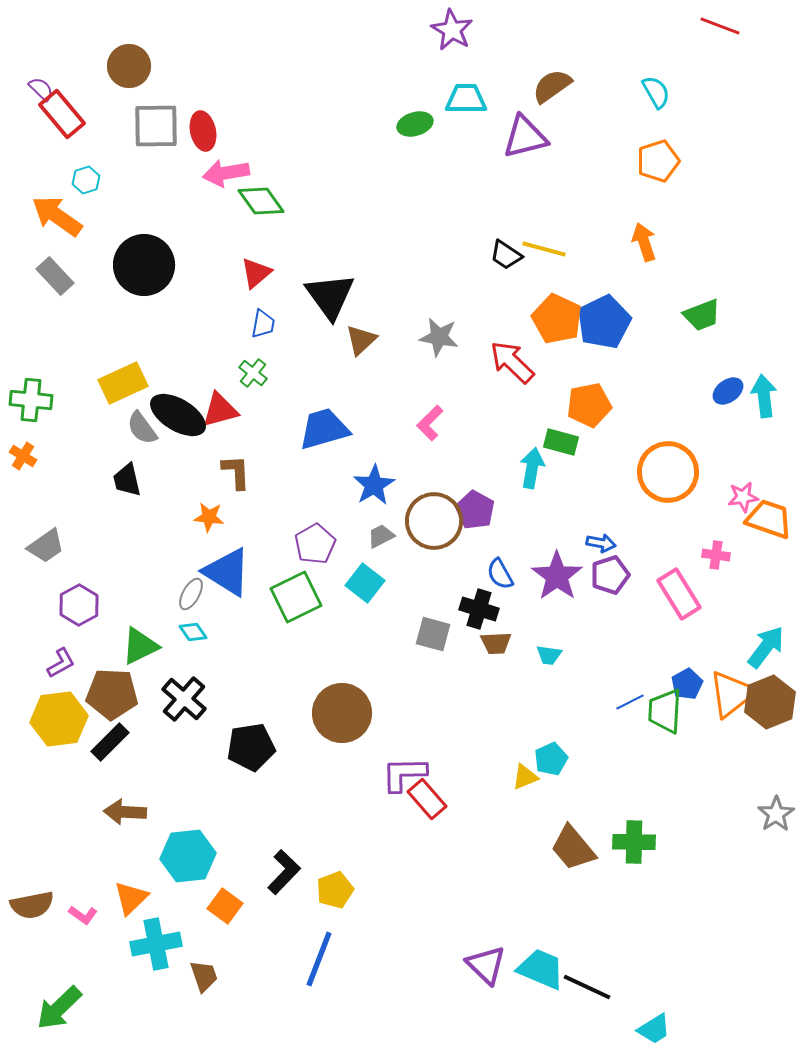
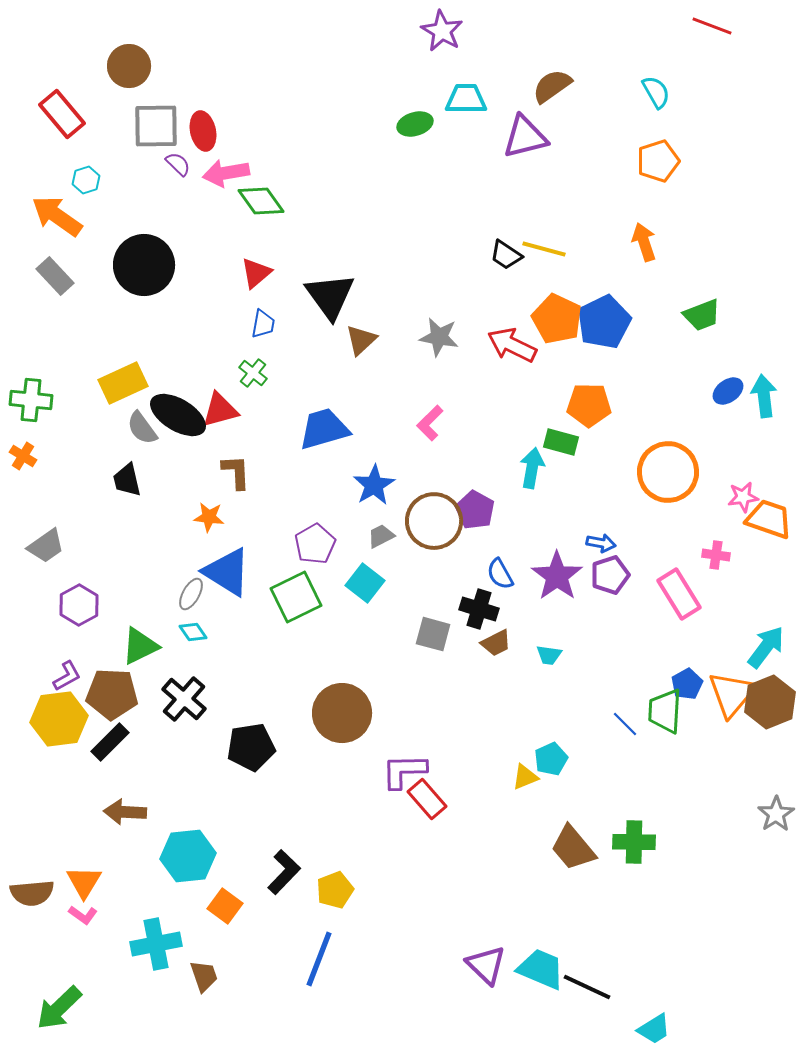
red line at (720, 26): moved 8 px left
purple star at (452, 30): moved 10 px left, 1 px down
purple semicircle at (41, 89): moved 137 px right, 75 px down
red arrow at (512, 362): moved 17 px up; rotated 18 degrees counterclockwise
orange pentagon at (589, 405): rotated 12 degrees clockwise
brown trapezoid at (496, 643): rotated 24 degrees counterclockwise
purple L-shape at (61, 663): moved 6 px right, 13 px down
orange triangle at (732, 694): rotated 12 degrees counterclockwise
blue line at (630, 702): moved 5 px left, 22 px down; rotated 72 degrees clockwise
purple L-shape at (404, 774): moved 3 px up
orange triangle at (131, 898): moved 47 px left, 16 px up; rotated 15 degrees counterclockwise
brown semicircle at (32, 905): moved 12 px up; rotated 6 degrees clockwise
